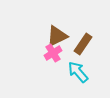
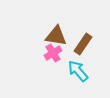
brown triangle: moved 1 px left; rotated 35 degrees clockwise
cyan arrow: moved 1 px up
